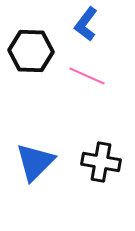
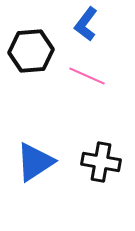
black hexagon: rotated 6 degrees counterclockwise
blue triangle: rotated 12 degrees clockwise
